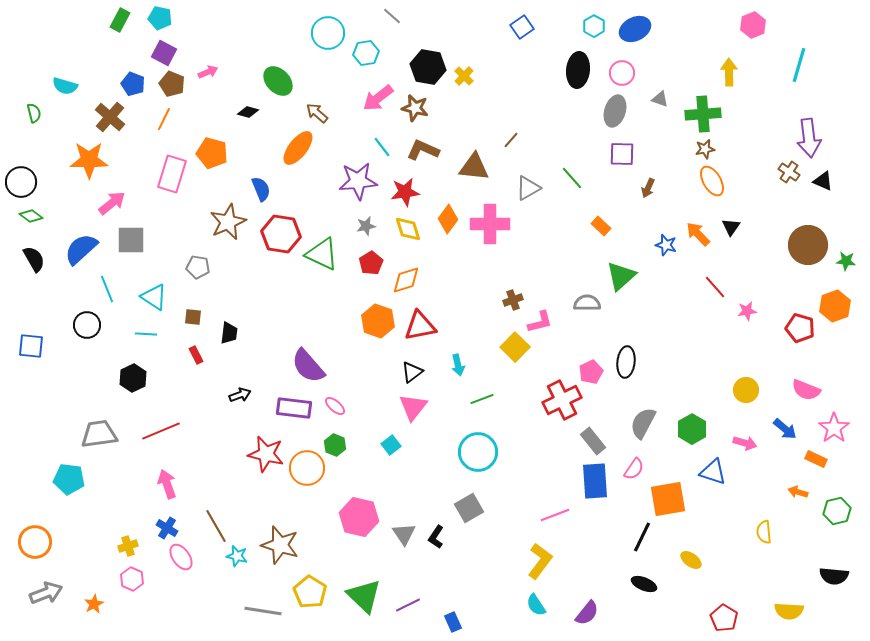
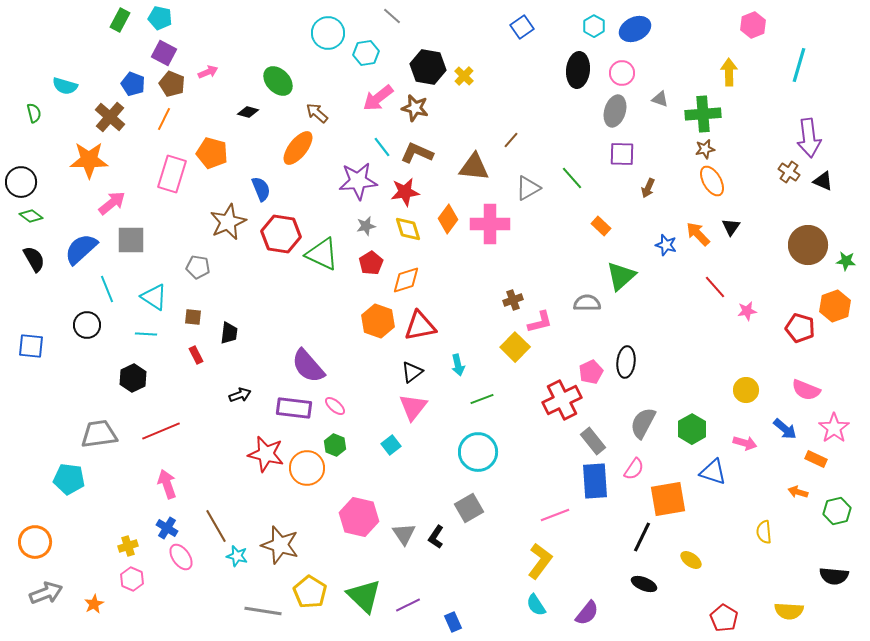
brown L-shape at (423, 150): moved 6 px left, 3 px down
